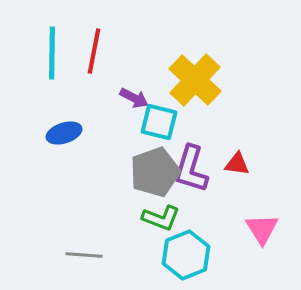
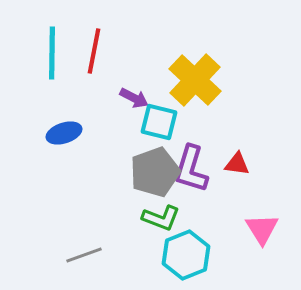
gray line: rotated 24 degrees counterclockwise
